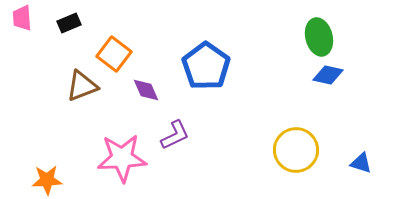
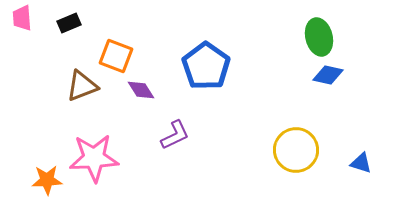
orange square: moved 2 px right, 2 px down; rotated 16 degrees counterclockwise
purple diamond: moved 5 px left; rotated 8 degrees counterclockwise
pink star: moved 28 px left
